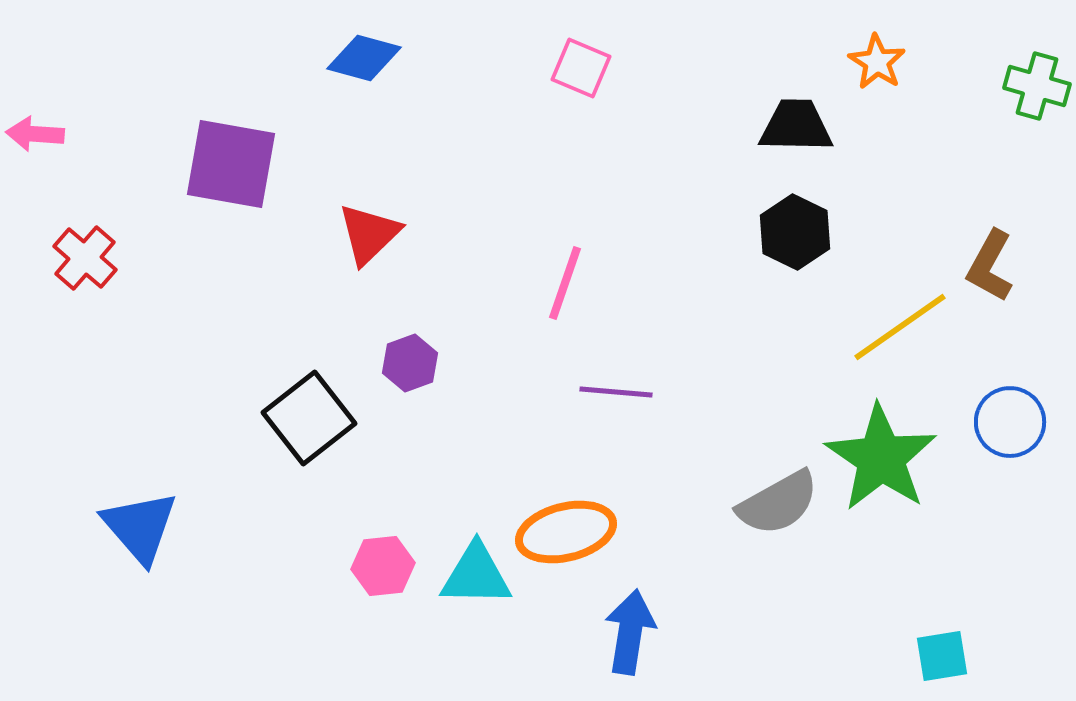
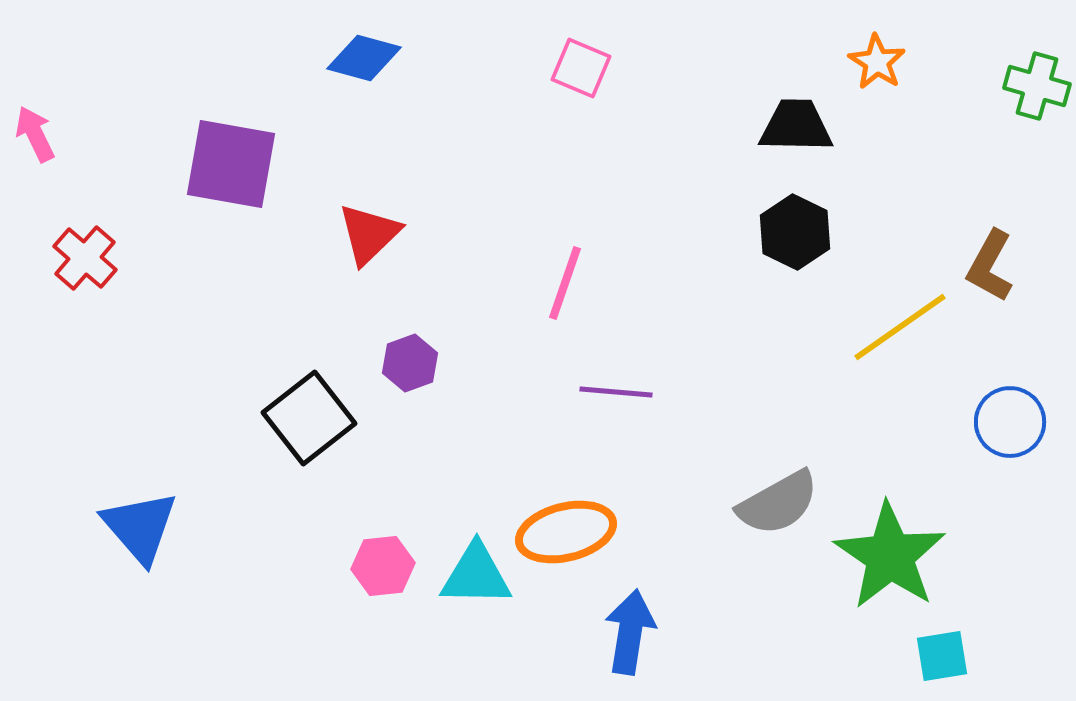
pink arrow: rotated 60 degrees clockwise
green star: moved 9 px right, 98 px down
